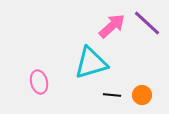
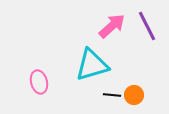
purple line: moved 3 px down; rotated 20 degrees clockwise
cyan triangle: moved 1 px right, 2 px down
orange circle: moved 8 px left
